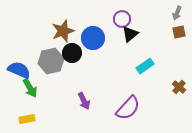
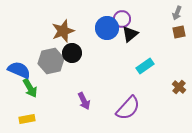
blue circle: moved 14 px right, 10 px up
